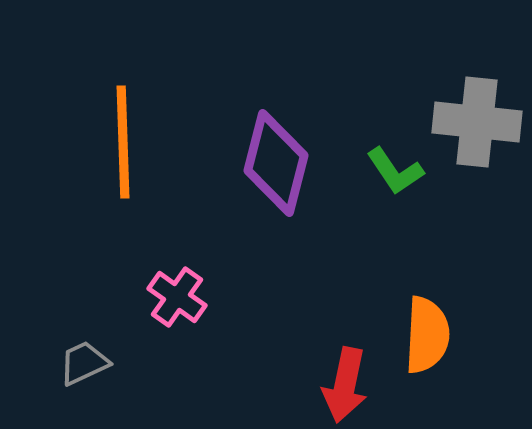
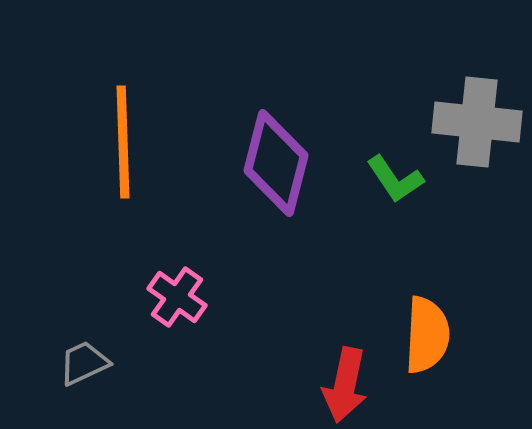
green L-shape: moved 8 px down
